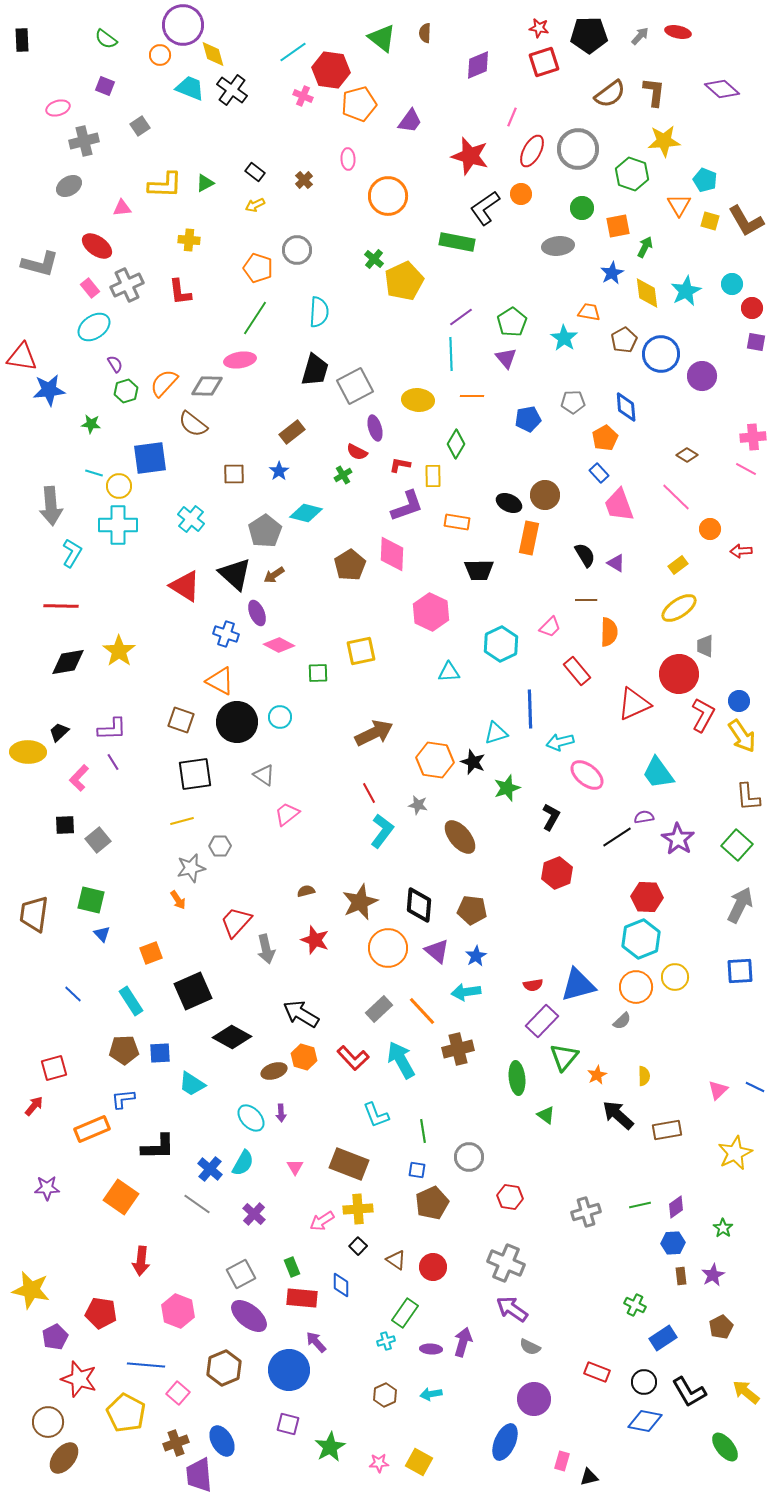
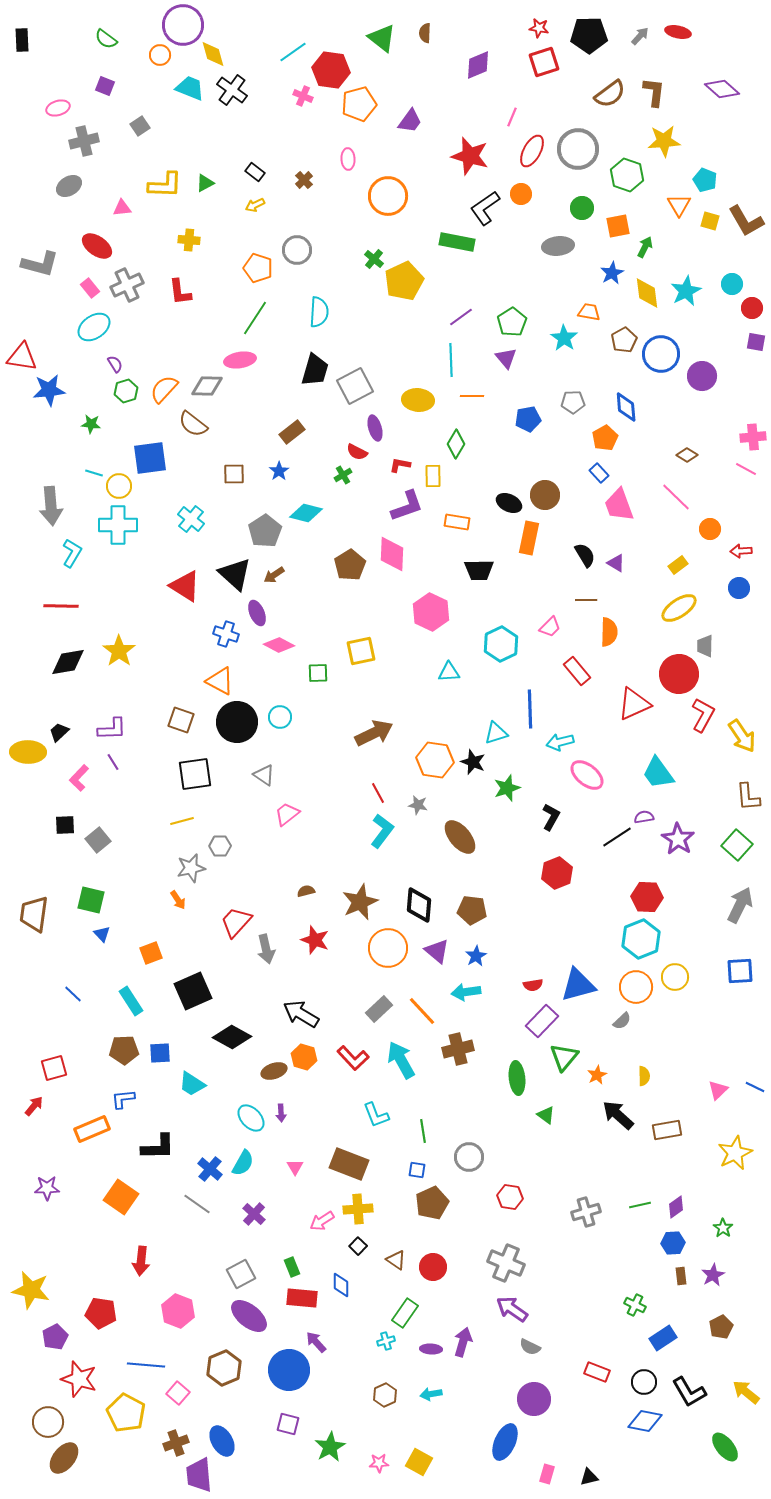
green hexagon at (632, 174): moved 5 px left, 1 px down
cyan line at (451, 354): moved 6 px down
orange semicircle at (164, 383): moved 6 px down
blue circle at (739, 701): moved 113 px up
red line at (369, 793): moved 9 px right
pink rectangle at (562, 1461): moved 15 px left, 13 px down
